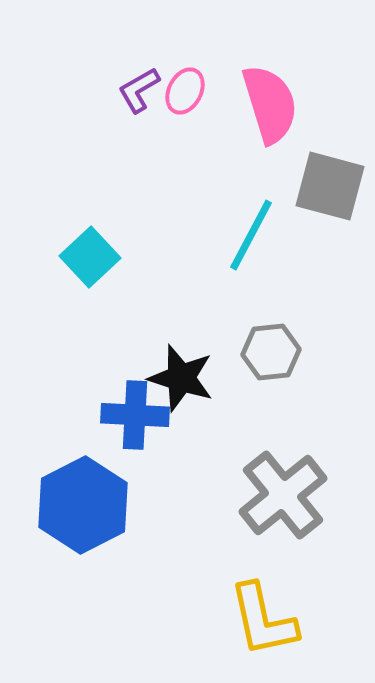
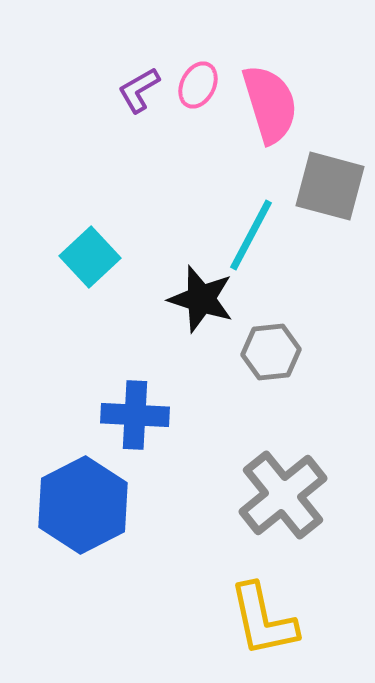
pink ellipse: moved 13 px right, 6 px up
black star: moved 20 px right, 79 px up
